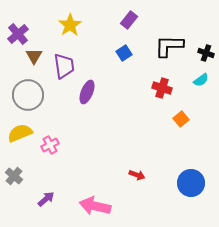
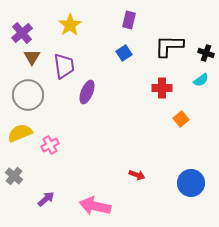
purple rectangle: rotated 24 degrees counterclockwise
purple cross: moved 4 px right, 1 px up
brown triangle: moved 2 px left, 1 px down
red cross: rotated 18 degrees counterclockwise
